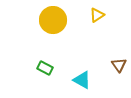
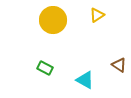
brown triangle: rotated 21 degrees counterclockwise
cyan triangle: moved 3 px right
